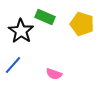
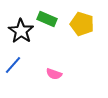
green rectangle: moved 2 px right, 2 px down
